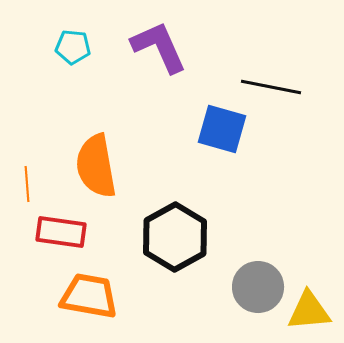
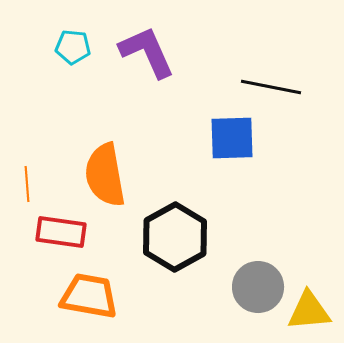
purple L-shape: moved 12 px left, 5 px down
blue square: moved 10 px right, 9 px down; rotated 18 degrees counterclockwise
orange semicircle: moved 9 px right, 9 px down
